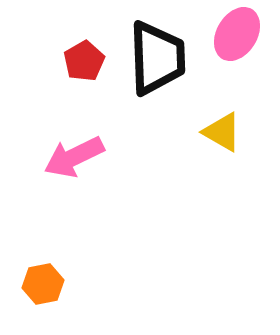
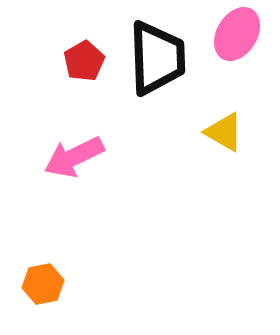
yellow triangle: moved 2 px right
